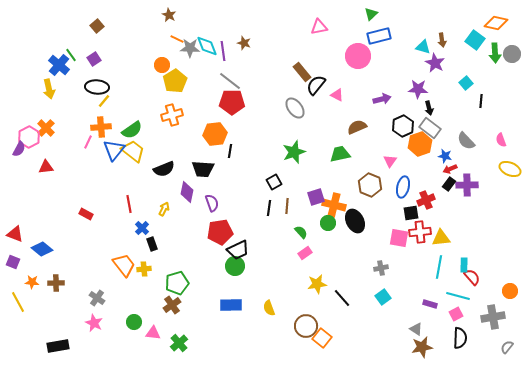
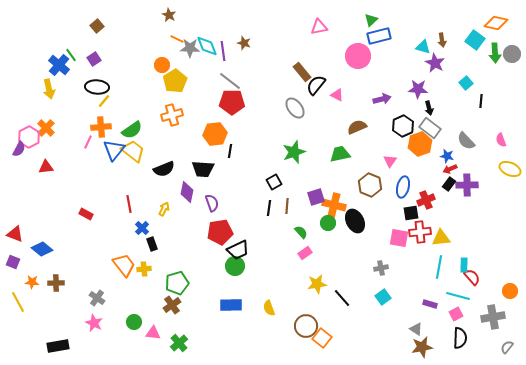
green triangle at (371, 14): moved 6 px down
blue star at (445, 156): moved 2 px right
